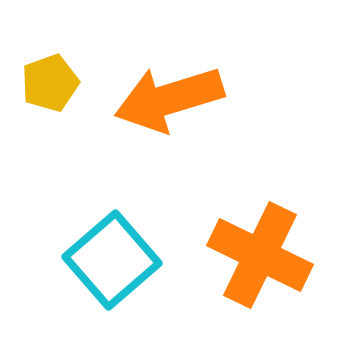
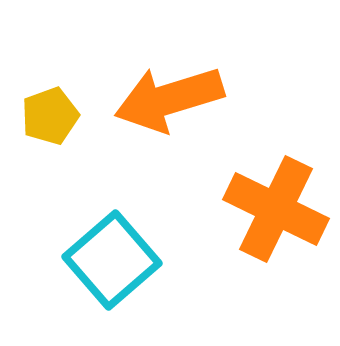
yellow pentagon: moved 33 px down
orange cross: moved 16 px right, 46 px up
